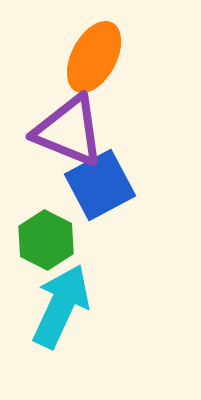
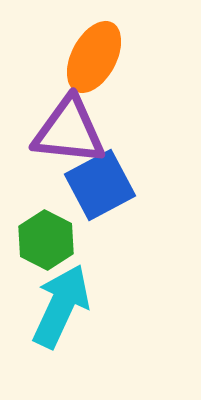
purple triangle: rotated 16 degrees counterclockwise
